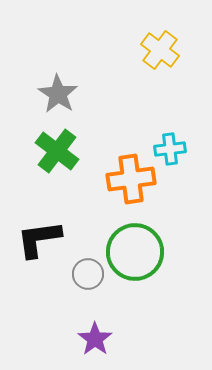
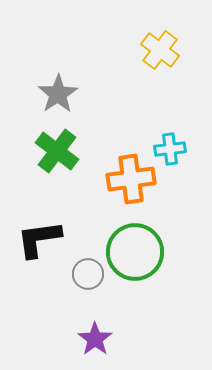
gray star: rotated 6 degrees clockwise
